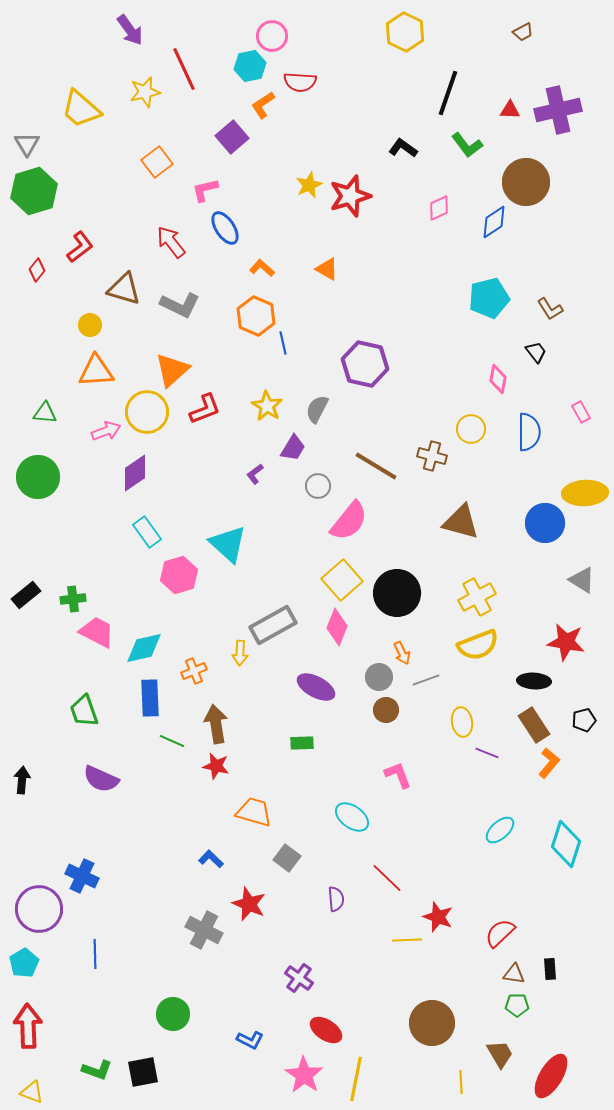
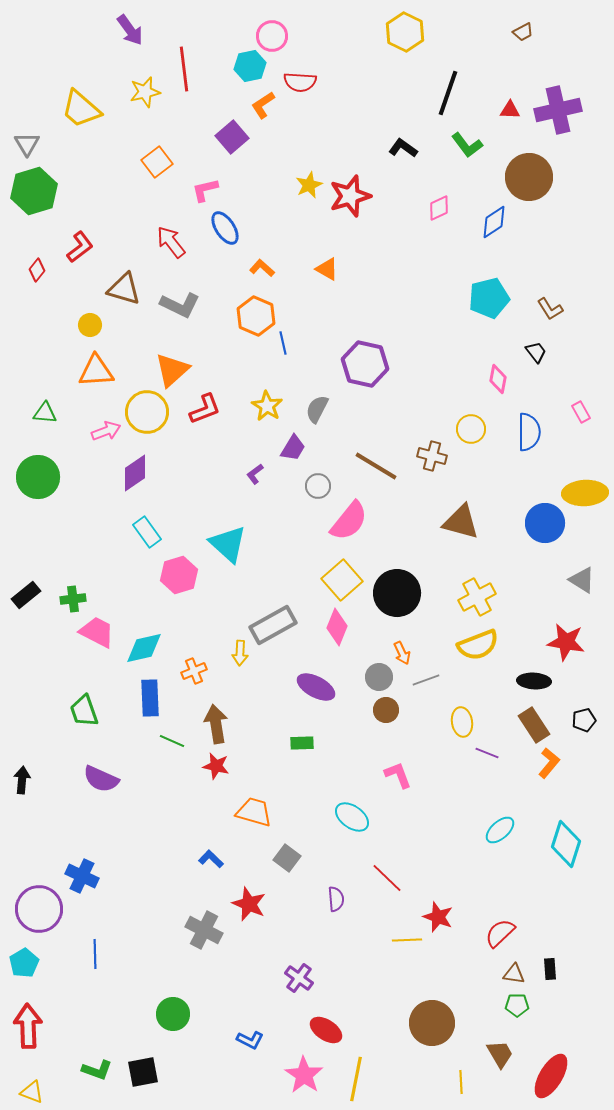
red line at (184, 69): rotated 18 degrees clockwise
brown circle at (526, 182): moved 3 px right, 5 px up
